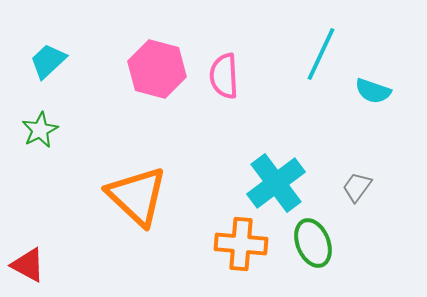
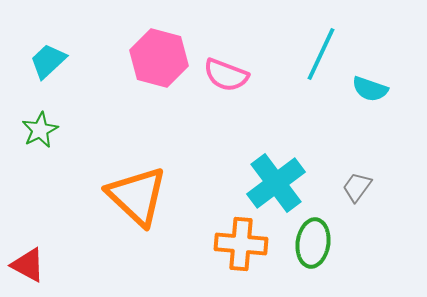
pink hexagon: moved 2 px right, 11 px up
pink semicircle: moved 2 px right, 1 px up; rotated 66 degrees counterclockwise
cyan semicircle: moved 3 px left, 2 px up
green ellipse: rotated 30 degrees clockwise
